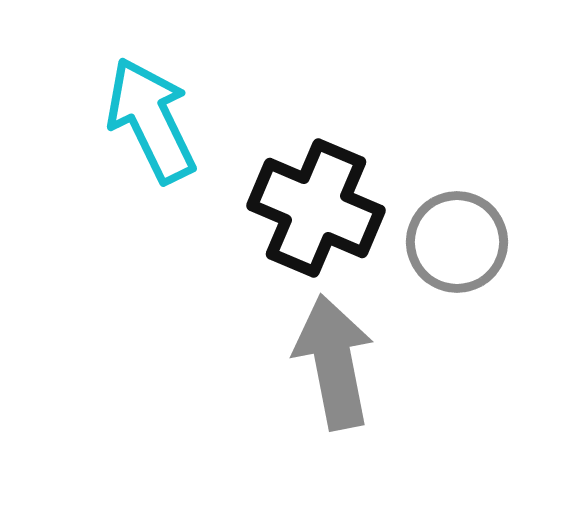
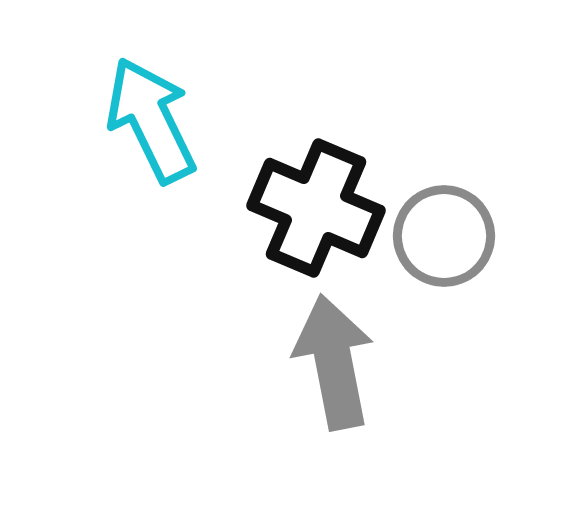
gray circle: moved 13 px left, 6 px up
